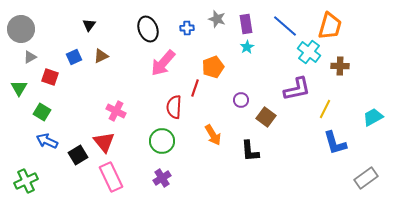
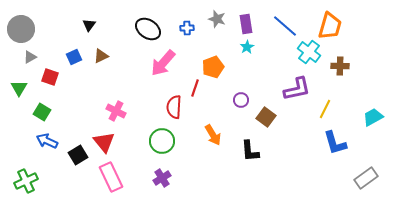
black ellipse: rotated 35 degrees counterclockwise
